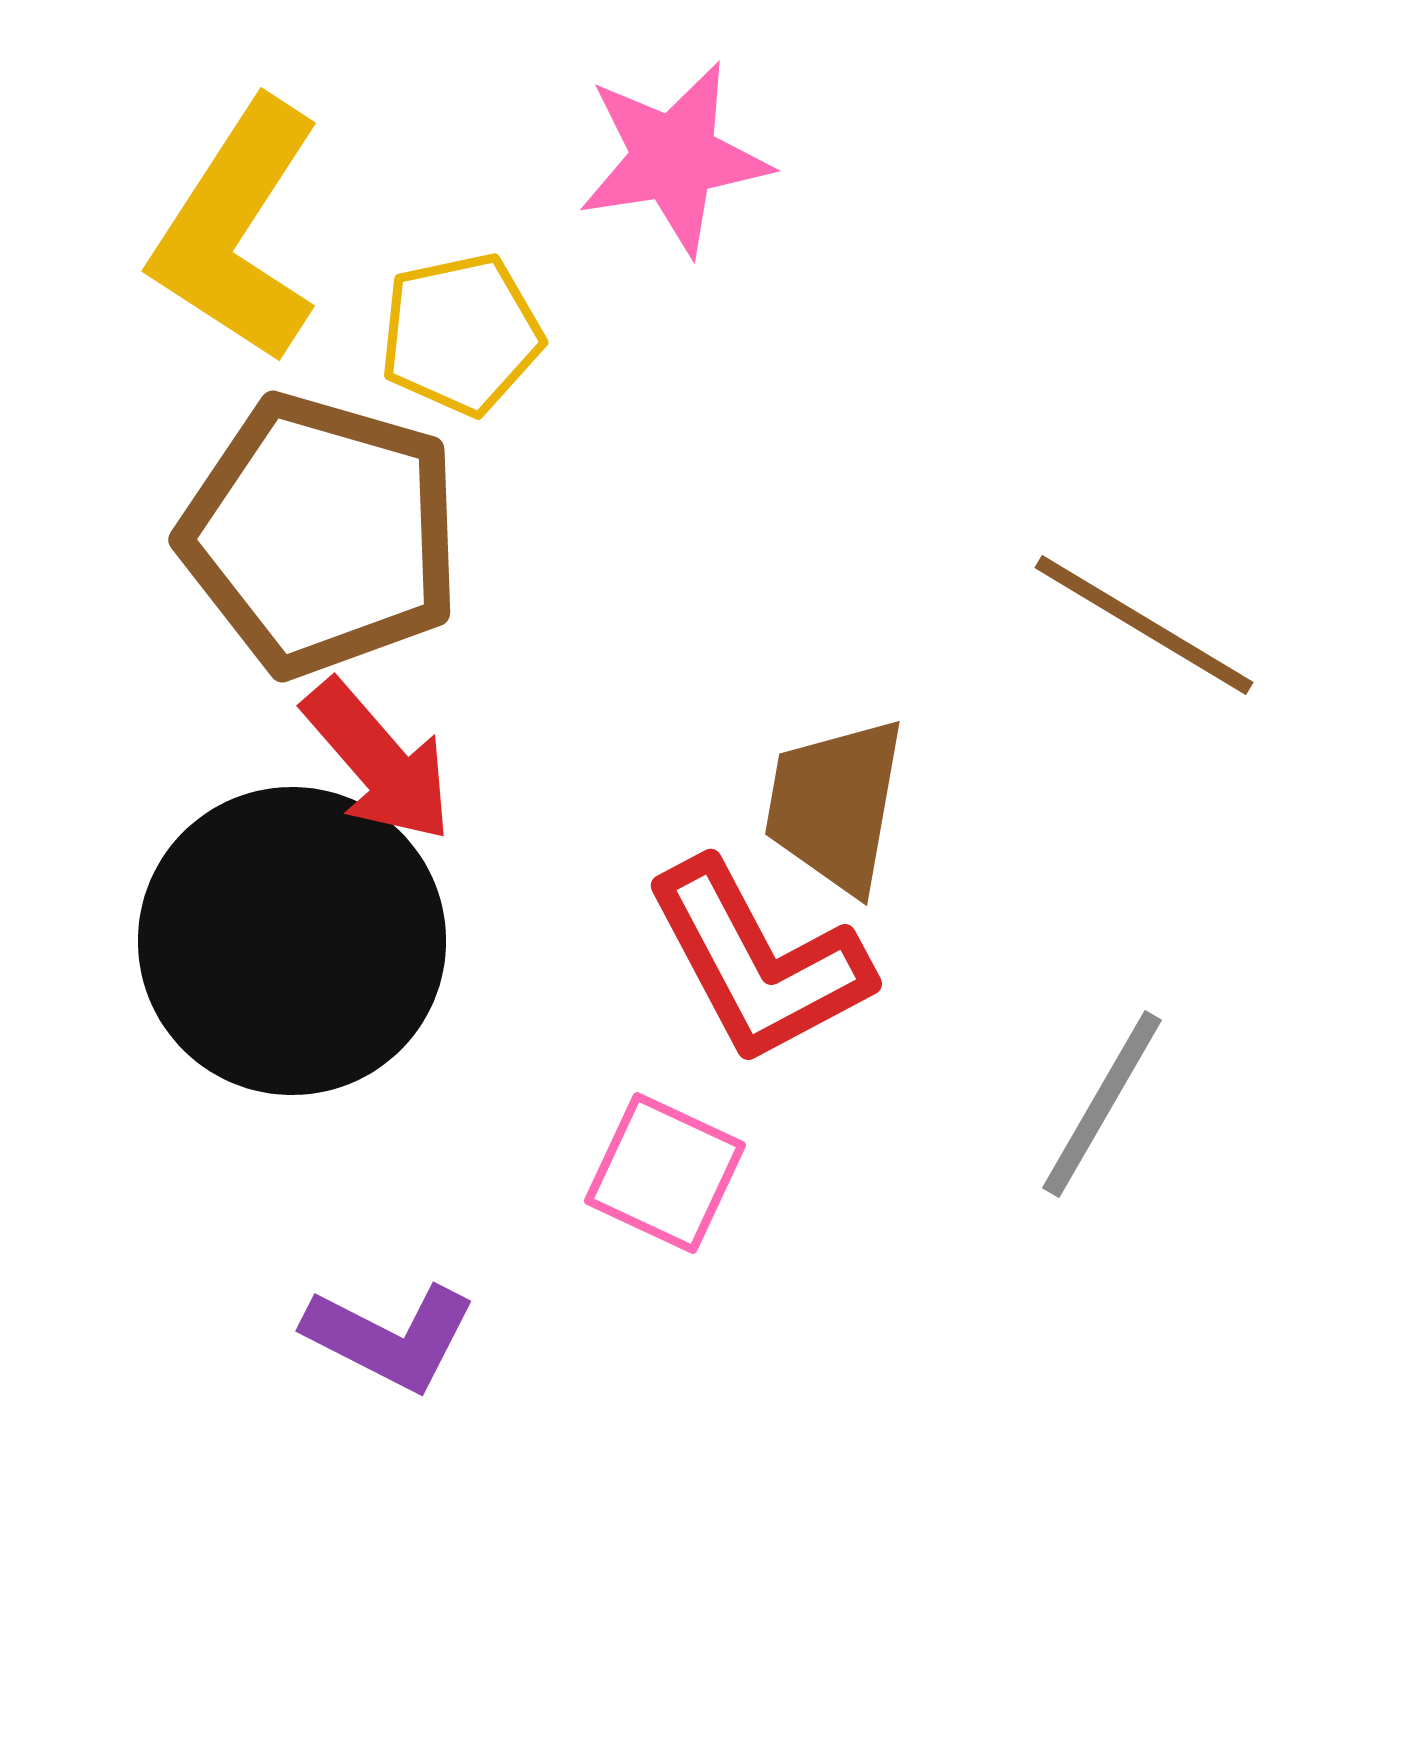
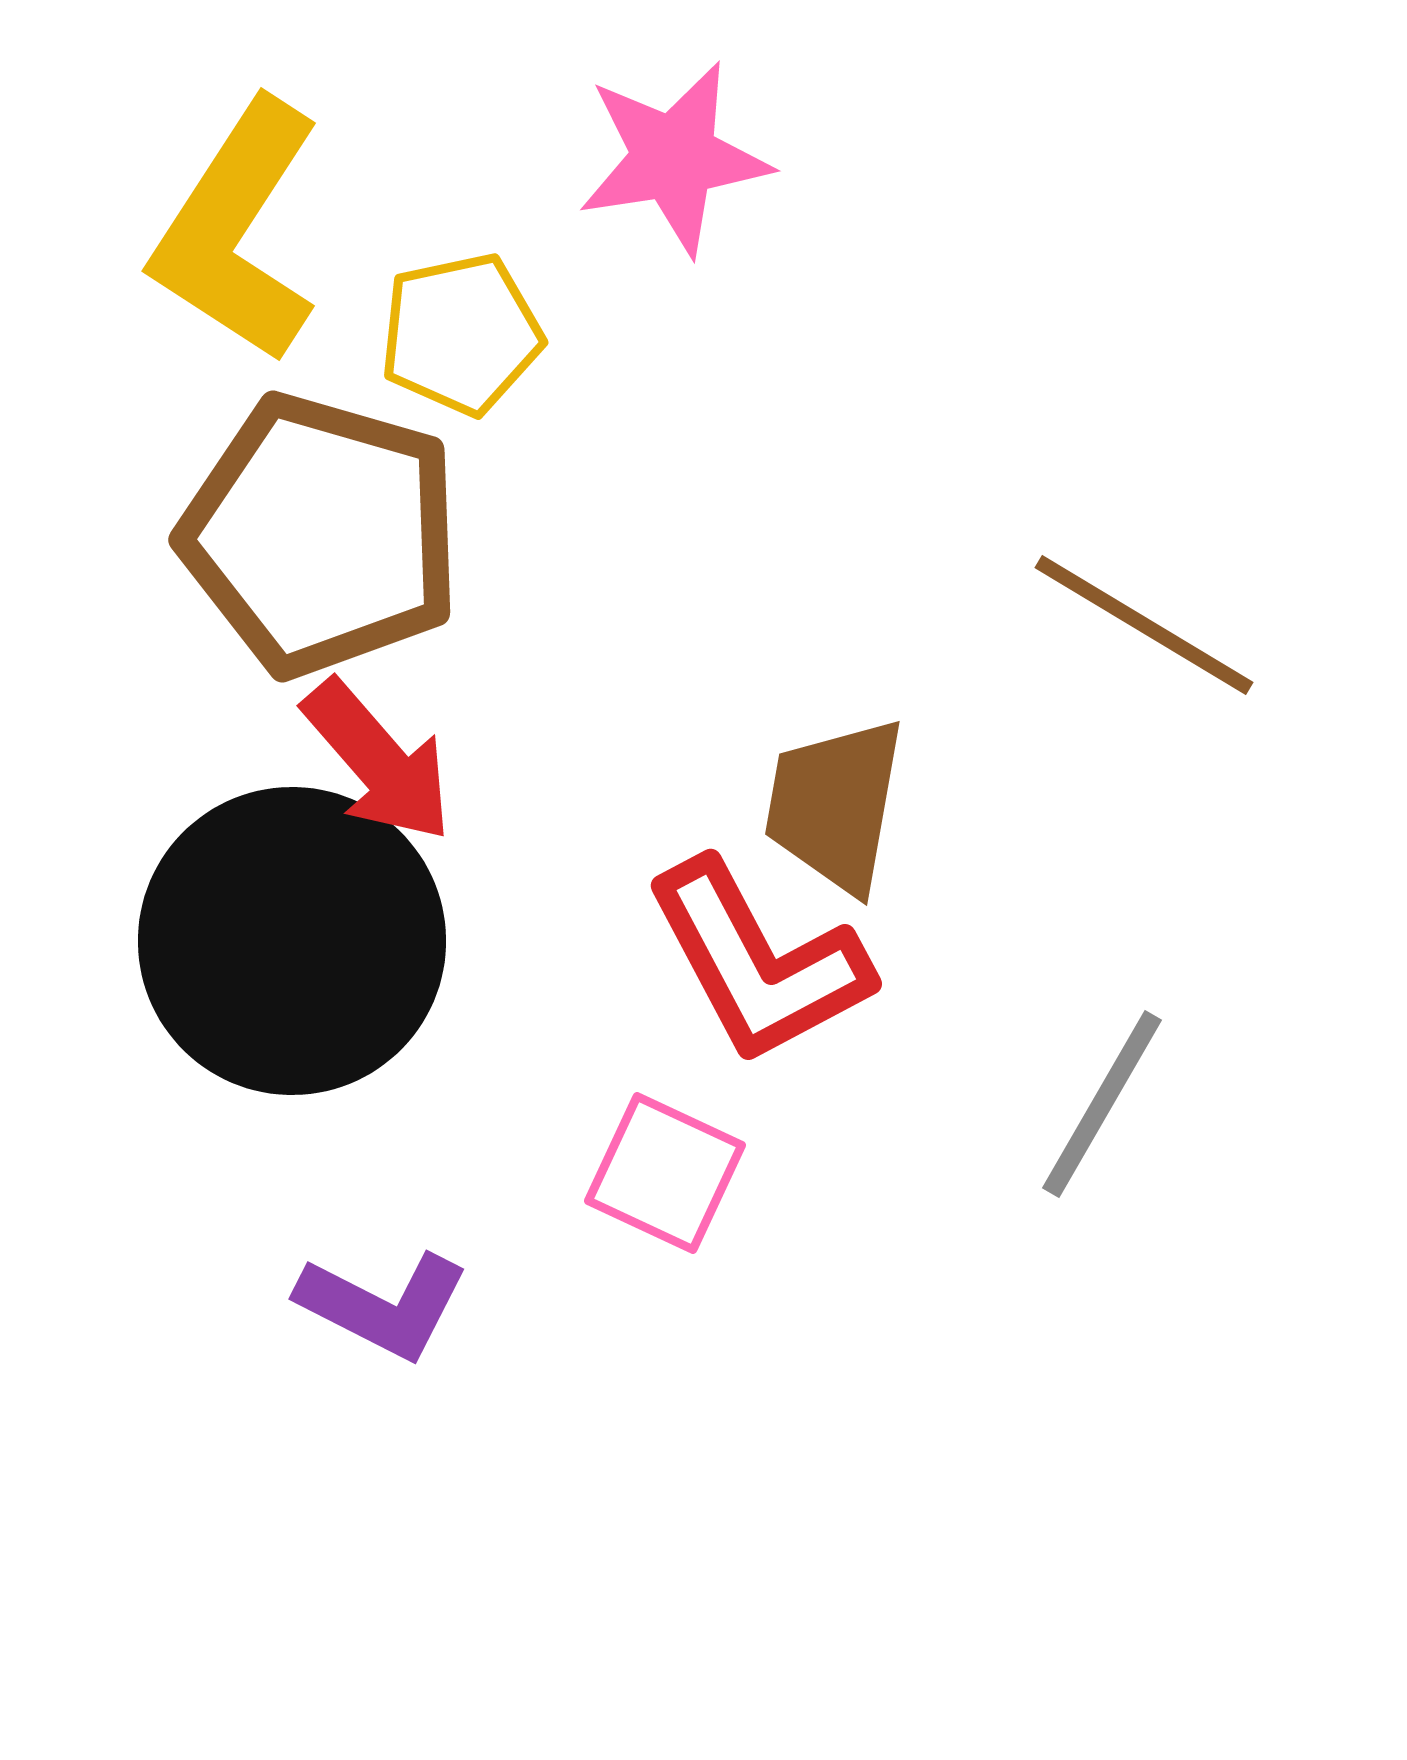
purple L-shape: moved 7 px left, 32 px up
